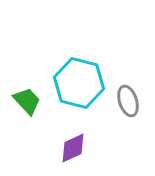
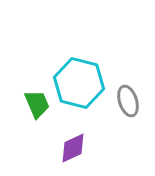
green trapezoid: moved 10 px right, 3 px down; rotated 20 degrees clockwise
